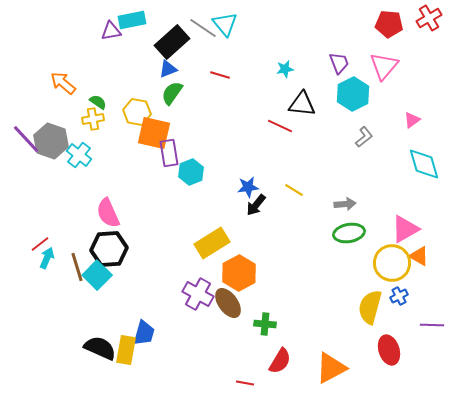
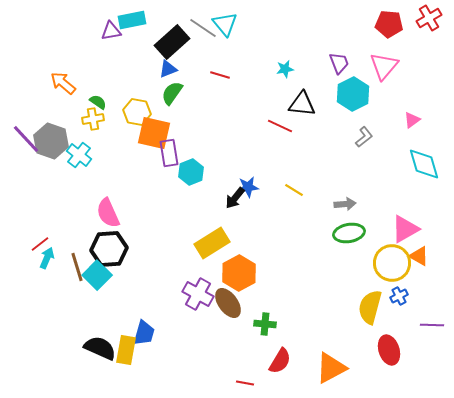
black arrow at (256, 205): moved 21 px left, 7 px up
